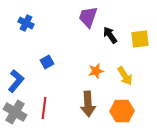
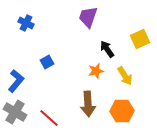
black arrow: moved 3 px left, 14 px down
yellow square: rotated 18 degrees counterclockwise
red line: moved 5 px right, 10 px down; rotated 55 degrees counterclockwise
